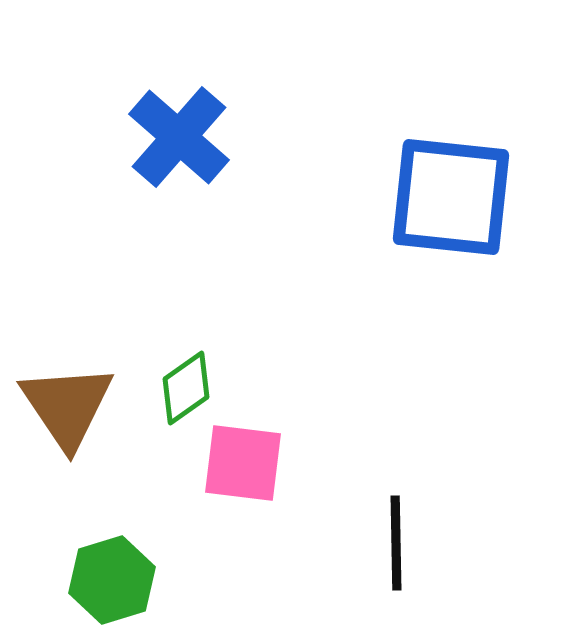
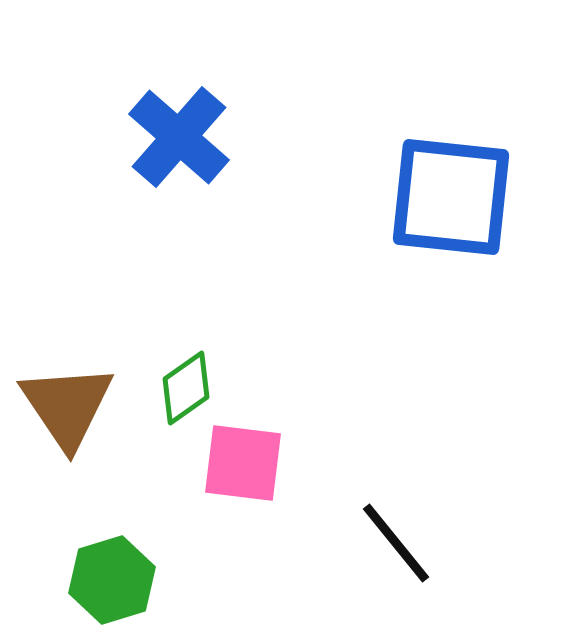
black line: rotated 38 degrees counterclockwise
